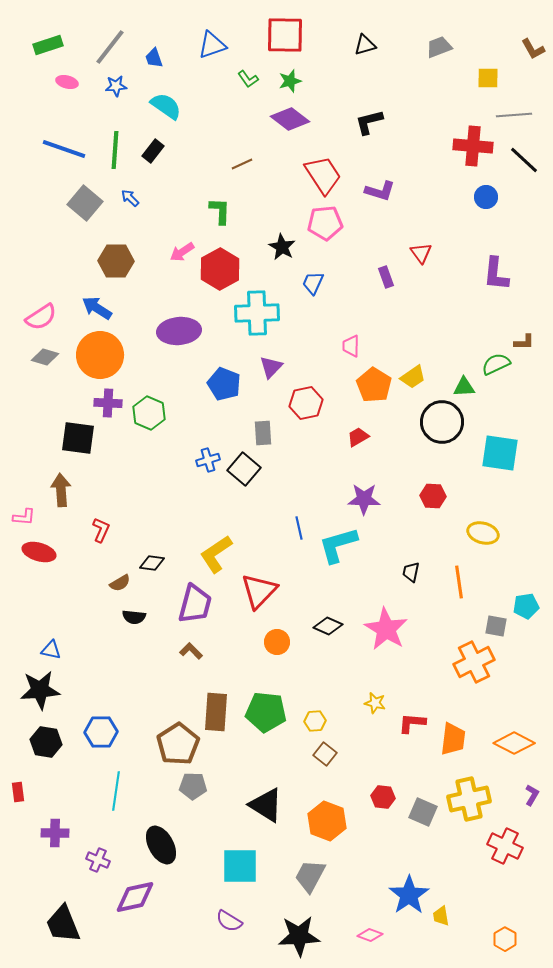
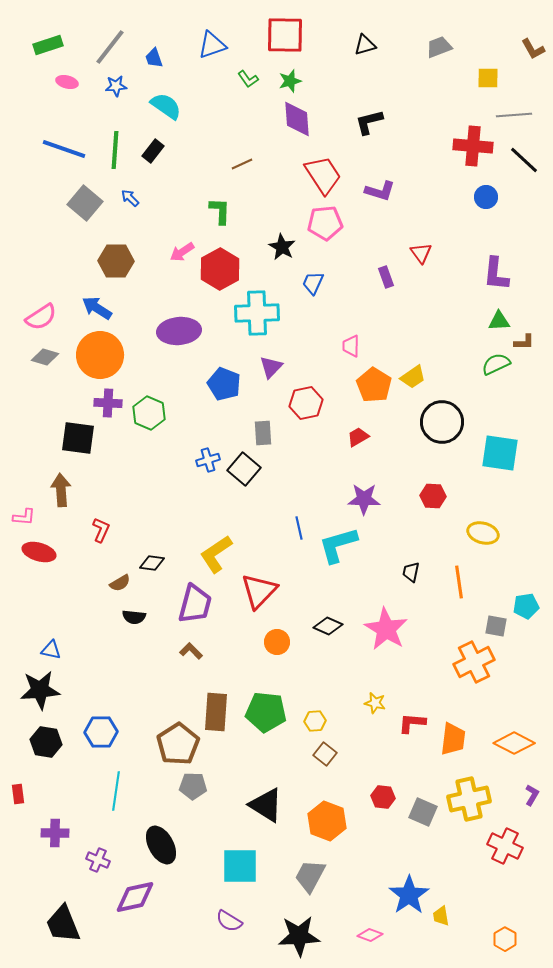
purple diamond at (290, 119): moved 7 px right; rotated 48 degrees clockwise
green triangle at (464, 387): moved 35 px right, 66 px up
red rectangle at (18, 792): moved 2 px down
